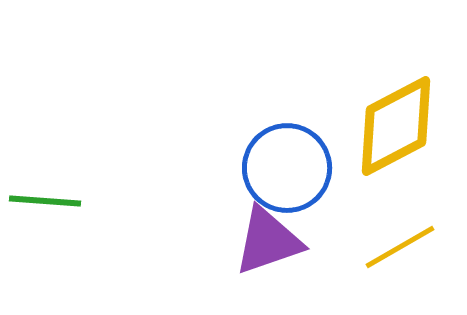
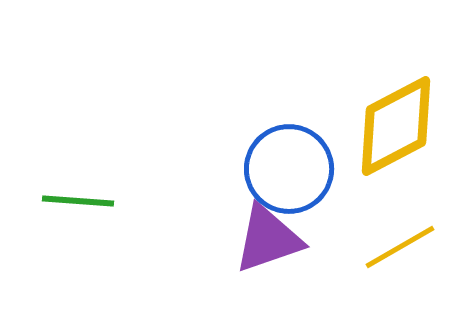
blue circle: moved 2 px right, 1 px down
green line: moved 33 px right
purple triangle: moved 2 px up
